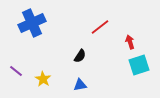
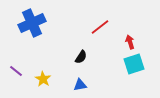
black semicircle: moved 1 px right, 1 px down
cyan square: moved 5 px left, 1 px up
